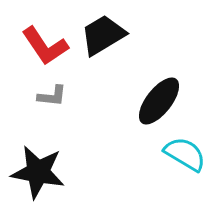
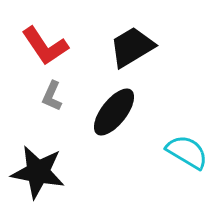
black trapezoid: moved 29 px right, 12 px down
gray L-shape: rotated 108 degrees clockwise
black ellipse: moved 45 px left, 11 px down
cyan semicircle: moved 2 px right, 2 px up
